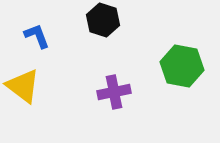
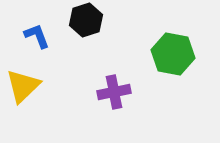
black hexagon: moved 17 px left; rotated 24 degrees clockwise
green hexagon: moved 9 px left, 12 px up
yellow triangle: rotated 39 degrees clockwise
